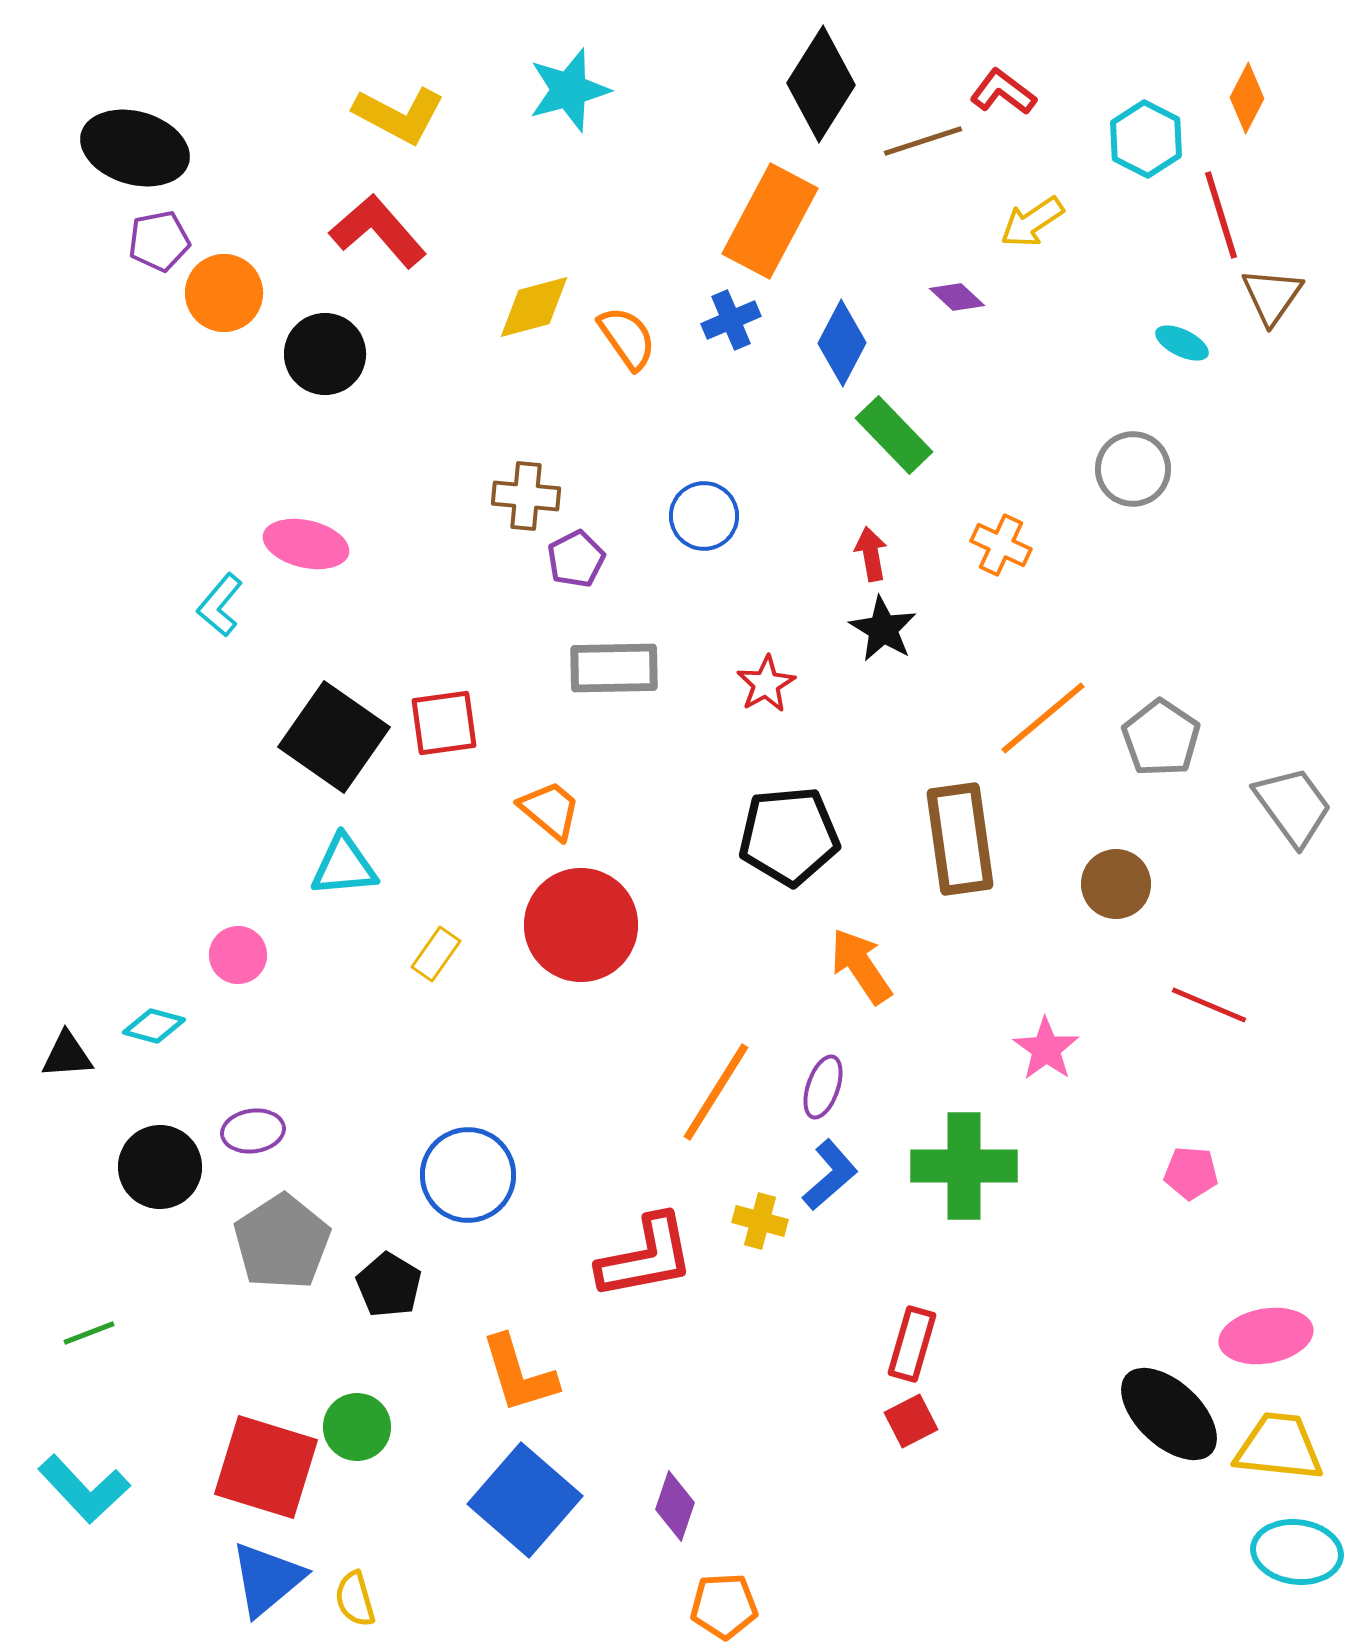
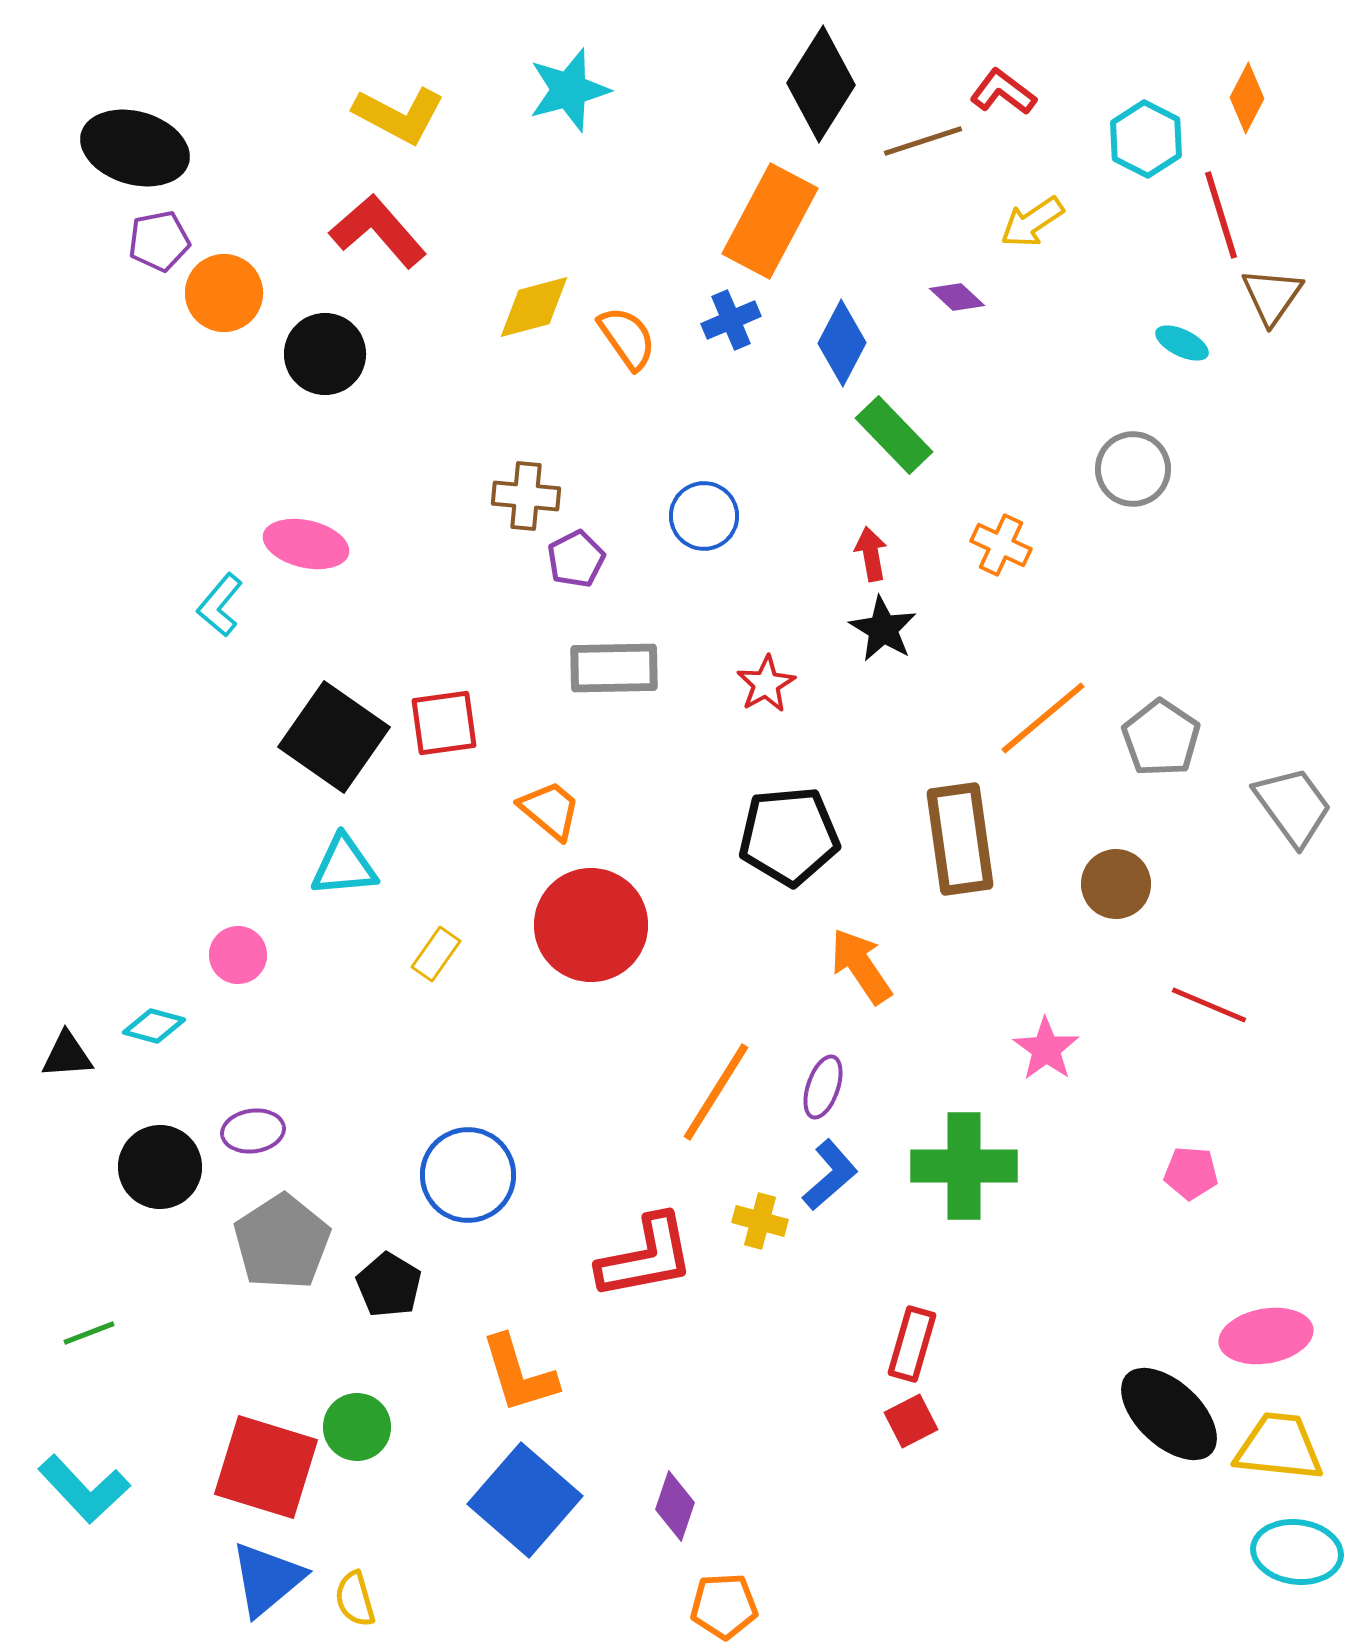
red circle at (581, 925): moved 10 px right
